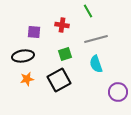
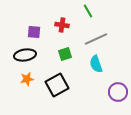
gray line: rotated 10 degrees counterclockwise
black ellipse: moved 2 px right, 1 px up
black square: moved 2 px left, 5 px down
